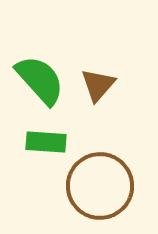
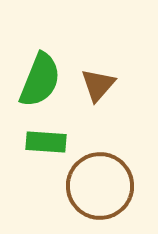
green semicircle: rotated 64 degrees clockwise
